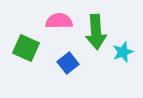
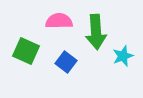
green square: moved 3 px down
cyan star: moved 4 px down
blue square: moved 2 px left, 1 px up; rotated 15 degrees counterclockwise
